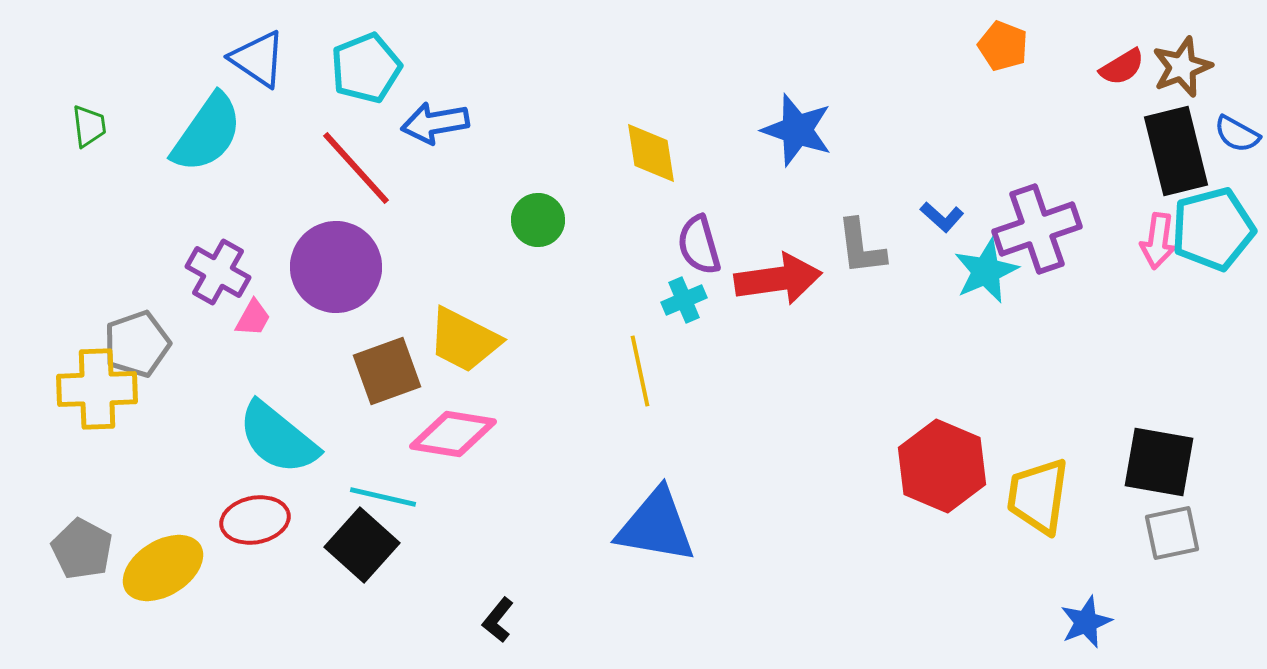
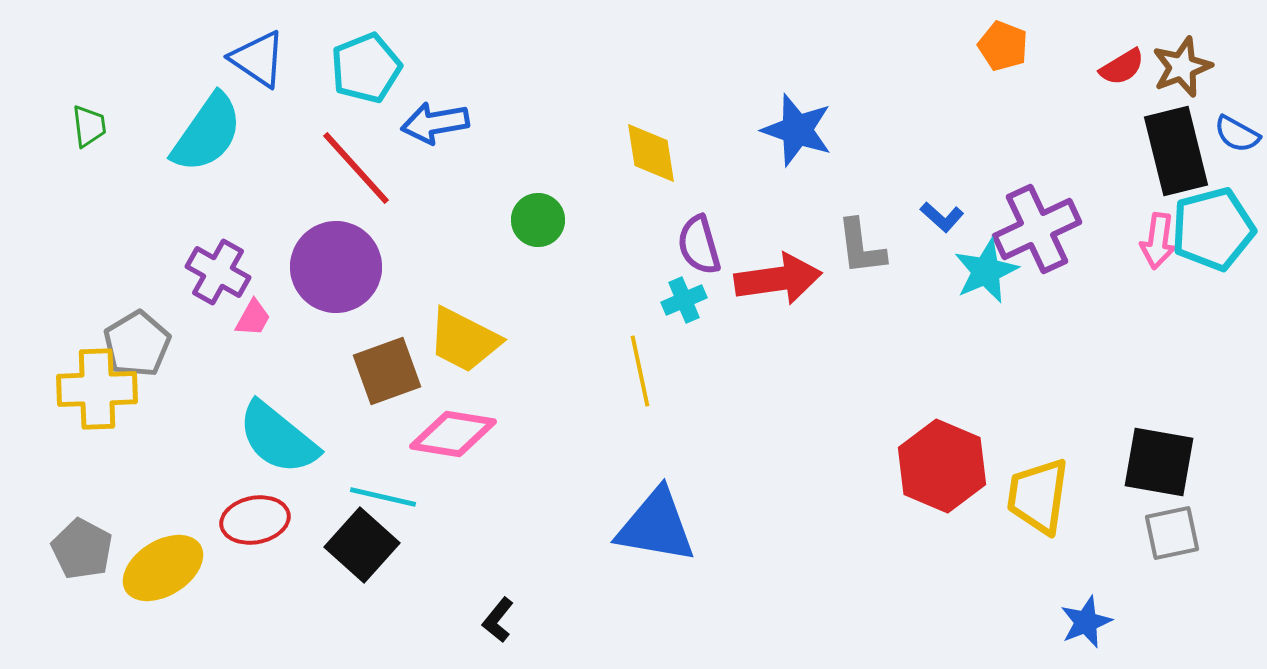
purple cross at (1037, 229): rotated 6 degrees counterclockwise
gray pentagon at (137, 344): rotated 12 degrees counterclockwise
